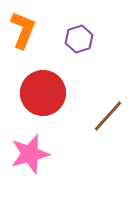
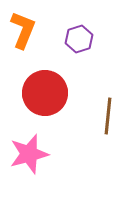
red circle: moved 2 px right
brown line: rotated 36 degrees counterclockwise
pink star: moved 1 px left
